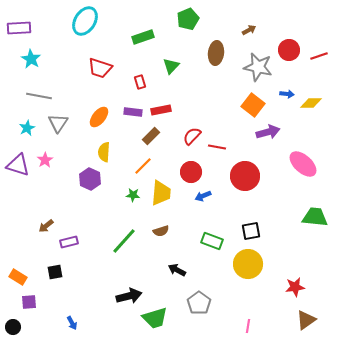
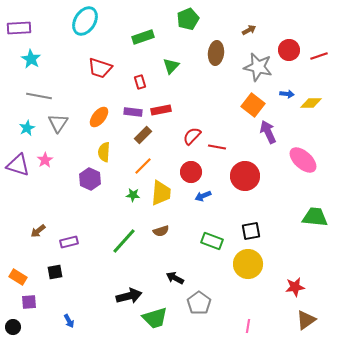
purple arrow at (268, 132): rotated 100 degrees counterclockwise
brown rectangle at (151, 136): moved 8 px left, 1 px up
pink ellipse at (303, 164): moved 4 px up
brown arrow at (46, 226): moved 8 px left, 5 px down
black arrow at (177, 270): moved 2 px left, 8 px down
blue arrow at (72, 323): moved 3 px left, 2 px up
